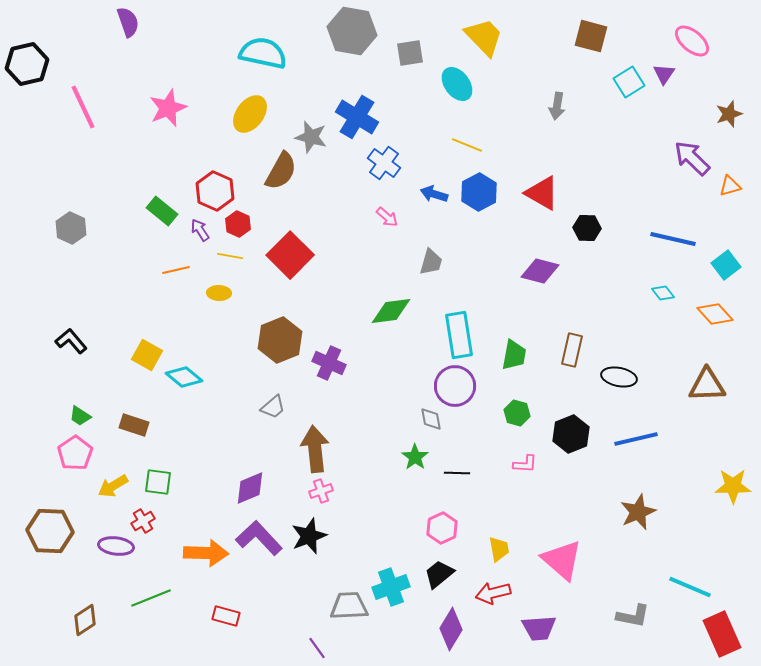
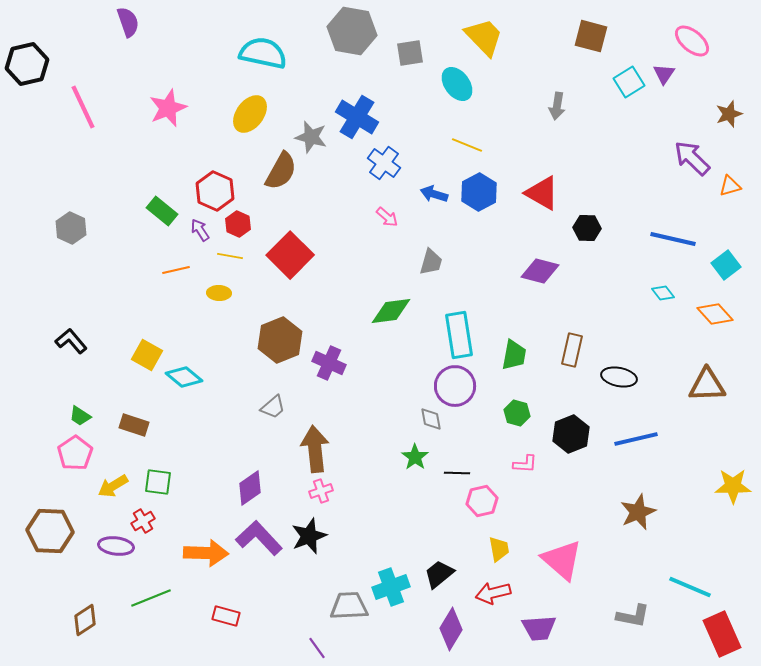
purple diamond at (250, 488): rotated 12 degrees counterclockwise
pink hexagon at (442, 528): moved 40 px right, 27 px up; rotated 12 degrees clockwise
